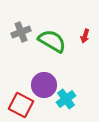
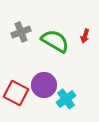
green semicircle: moved 3 px right
red square: moved 5 px left, 12 px up
